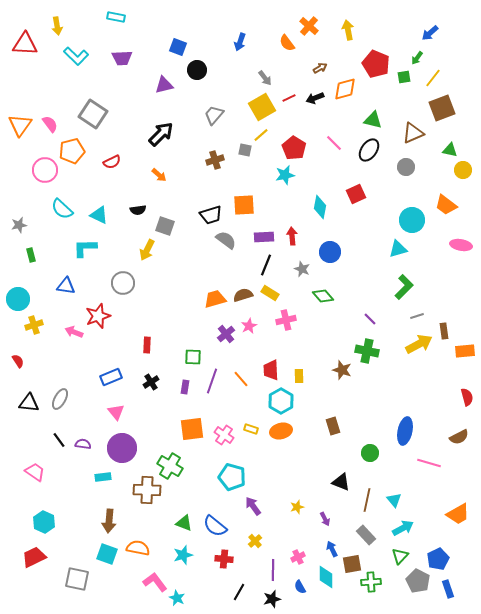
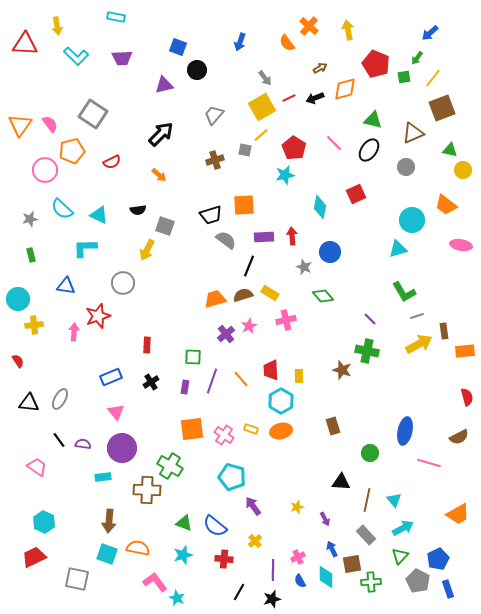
gray star at (19, 225): moved 11 px right, 6 px up
black line at (266, 265): moved 17 px left, 1 px down
gray star at (302, 269): moved 2 px right, 2 px up
green L-shape at (404, 287): moved 5 px down; rotated 105 degrees clockwise
yellow cross at (34, 325): rotated 12 degrees clockwise
pink arrow at (74, 332): rotated 72 degrees clockwise
pink trapezoid at (35, 472): moved 2 px right, 5 px up
black triangle at (341, 482): rotated 18 degrees counterclockwise
blue semicircle at (300, 587): moved 6 px up
